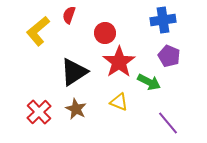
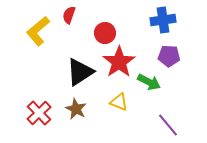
purple pentagon: rotated 20 degrees counterclockwise
black triangle: moved 6 px right
red cross: moved 1 px down
purple line: moved 2 px down
